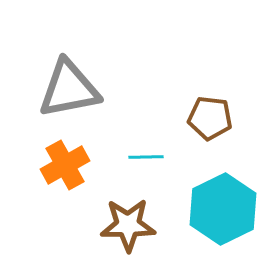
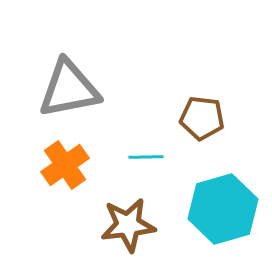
brown pentagon: moved 8 px left
orange cross: rotated 6 degrees counterclockwise
cyan hexagon: rotated 10 degrees clockwise
brown star: rotated 6 degrees counterclockwise
